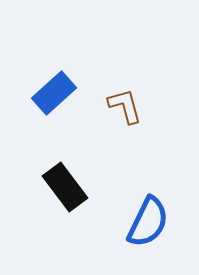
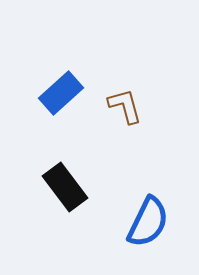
blue rectangle: moved 7 px right
